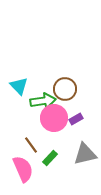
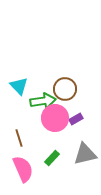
pink circle: moved 1 px right
brown line: moved 12 px left, 7 px up; rotated 18 degrees clockwise
green rectangle: moved 2 px right
